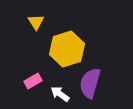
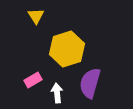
yellow triangle: moved 6 px up
pink rectangle: moved 1 px up
white arrow: moved 3 px left, 1 px up; rotated 48 degrees clockwise
